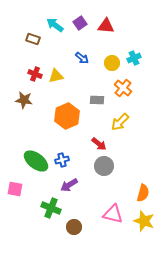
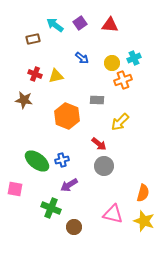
red triangle: moved 4 px right, 1 px up
brown rectangle: rotated 32 degrees counterclockwise
orange cross: moved 8 px up; rotated 30 degrees clockwise
orange hexagon: rotated 15 degrees counterclockwise
green ellipse: moved 1 px right
